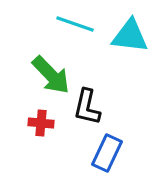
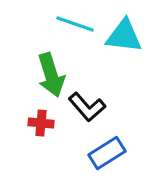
cyan triangle: moved 6 px left
green arrow: rotated 27 degrees clockwise
black L-shape: rotated 54 degrees counterclockwise
blue rectangle: rotated 33 degrees clockwise
